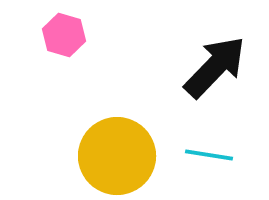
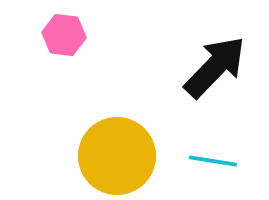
pink hexagon: rotated 9 degrees counterclockwise
cyan line: moved 4 px right, 6 px down
